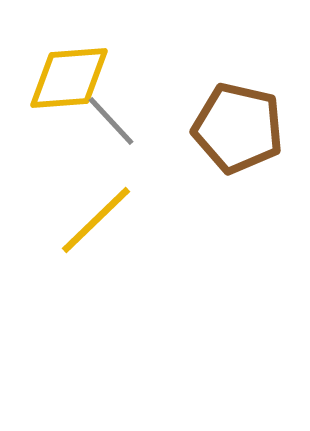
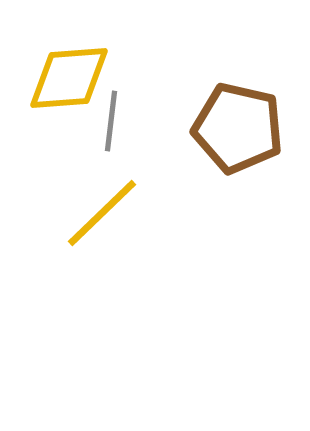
gray line: rotated 50 degrees clockwise
yellow line: moved 6 px right, 7 px up
